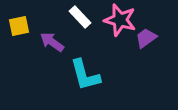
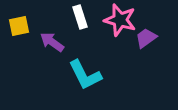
white rectangle: rotated 25 degrees clockwise
cyan L-shape: rotated 12 degrees counterclockwise
